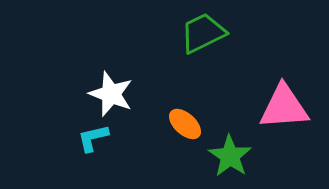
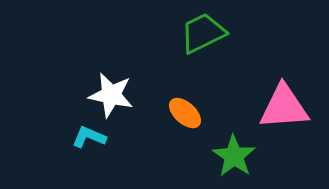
white star: moved 1 px down; rotated 9 degrees counterclockwise
orange ellipse: moved 11 px up
cyan L-shape: moved 4 px left, 1 px up; rotated 36 degrees clockwise
green star: moved 4 px right
